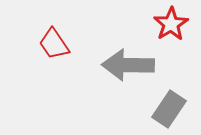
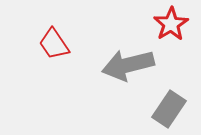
gray arrow: rotated 15 degrees counterclockwise
